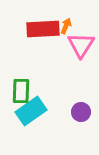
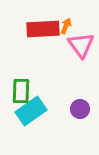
pink triangle: rotated 8 degrees counterclockwise
purple circle: moved 1 px left, 3 px up
